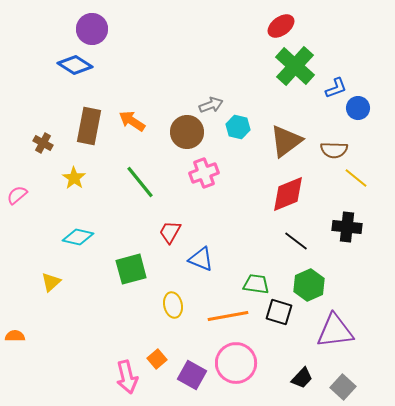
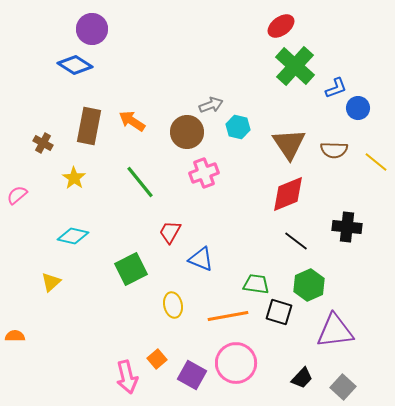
brown triangle: moved 3 px right, 3 px down; rotated 27 degrees counterclockwise
yellow line: moved 20 px right, 16 px up
cyan diamond: moved 5 px left, 1 px up
green square: rotated 12 degrees counterclockwise
